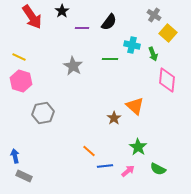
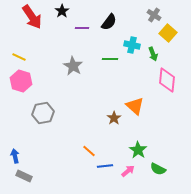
green star: moved 3 px down
